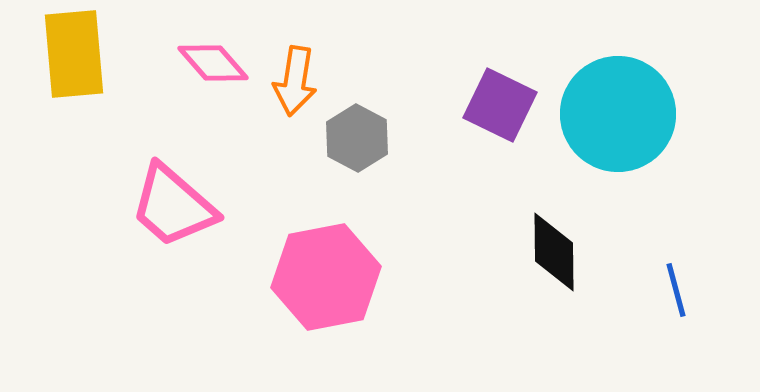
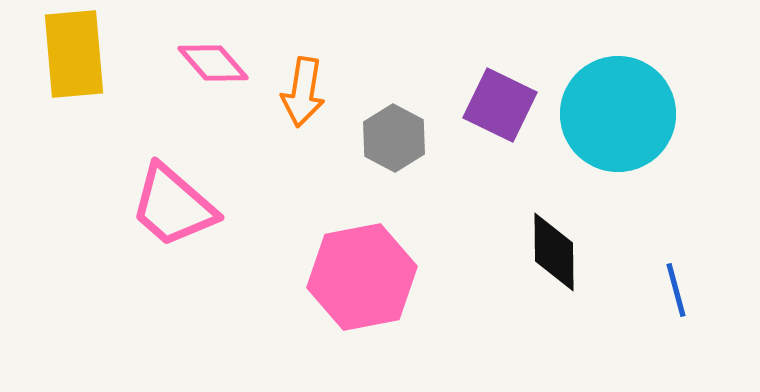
orange arrow: moved 8 px right, 11 px down
gray hexagon: moved 37 px right
pink hexagon: moved 36 px right
